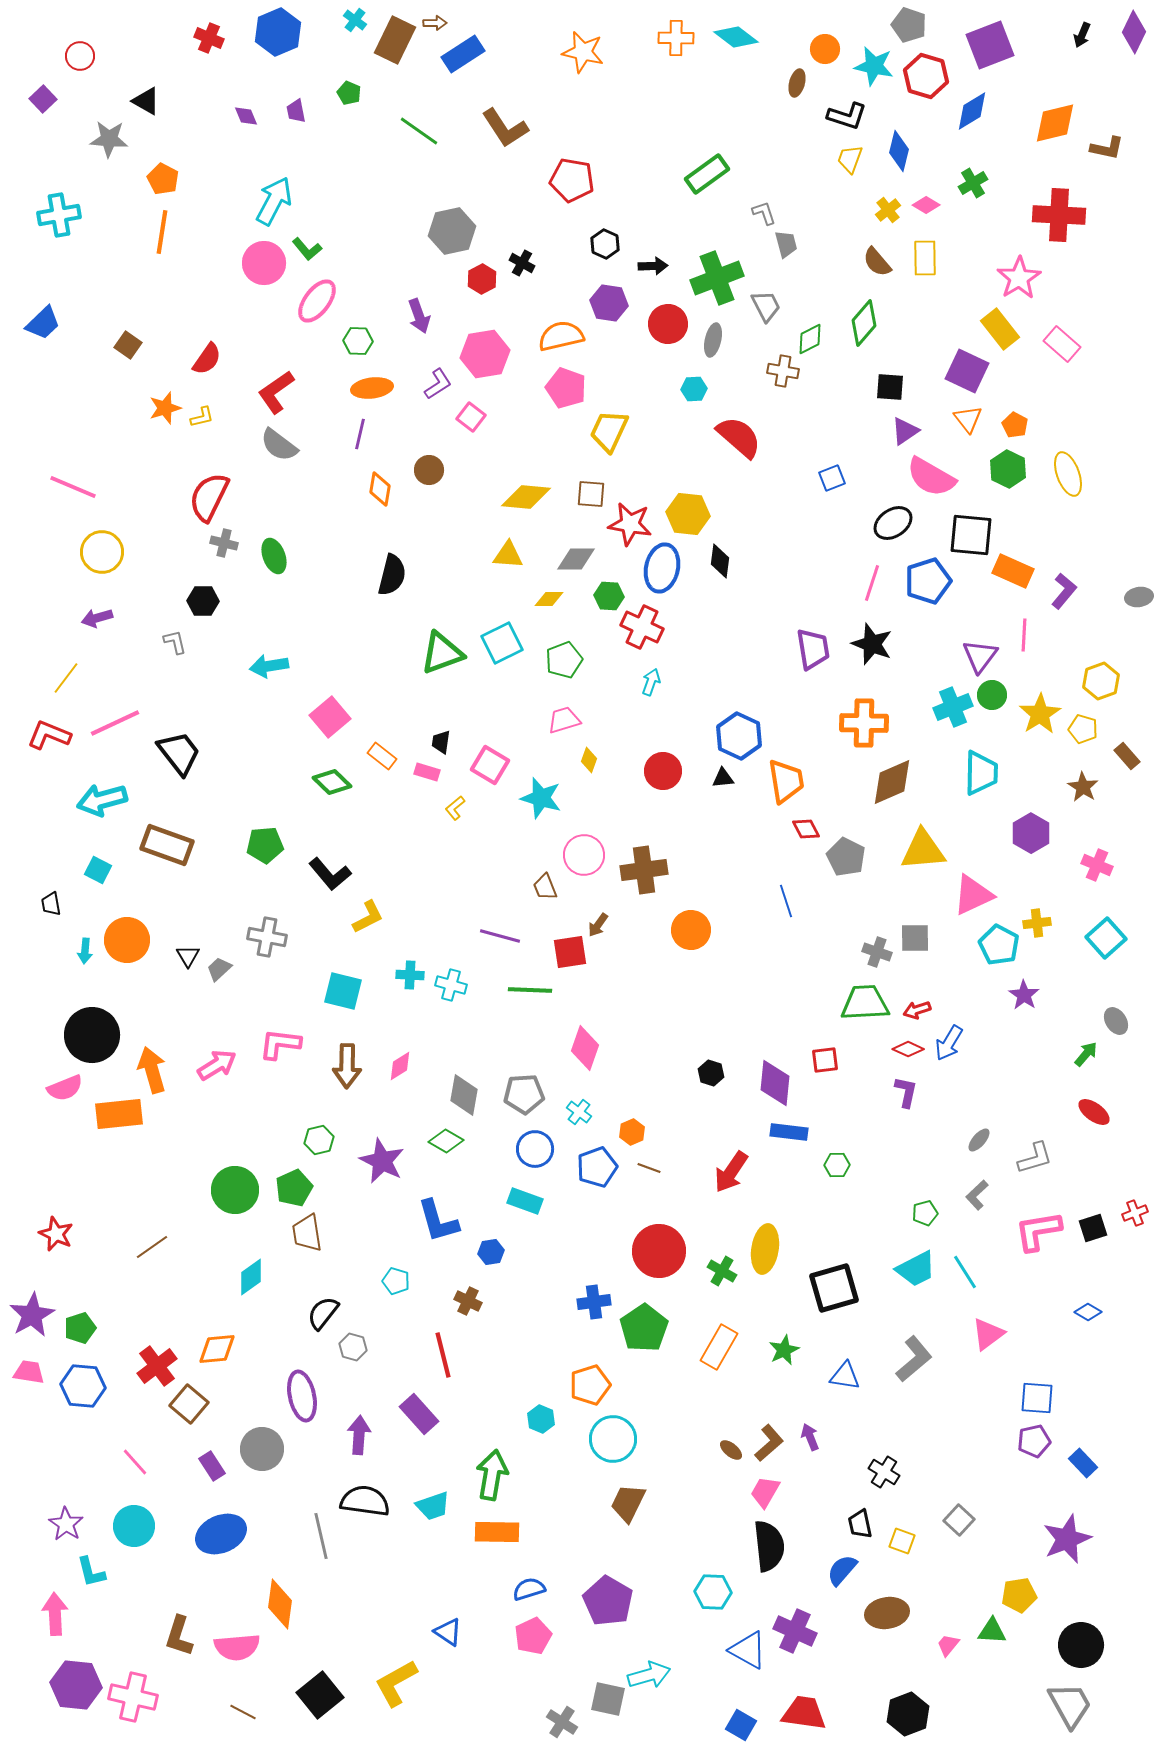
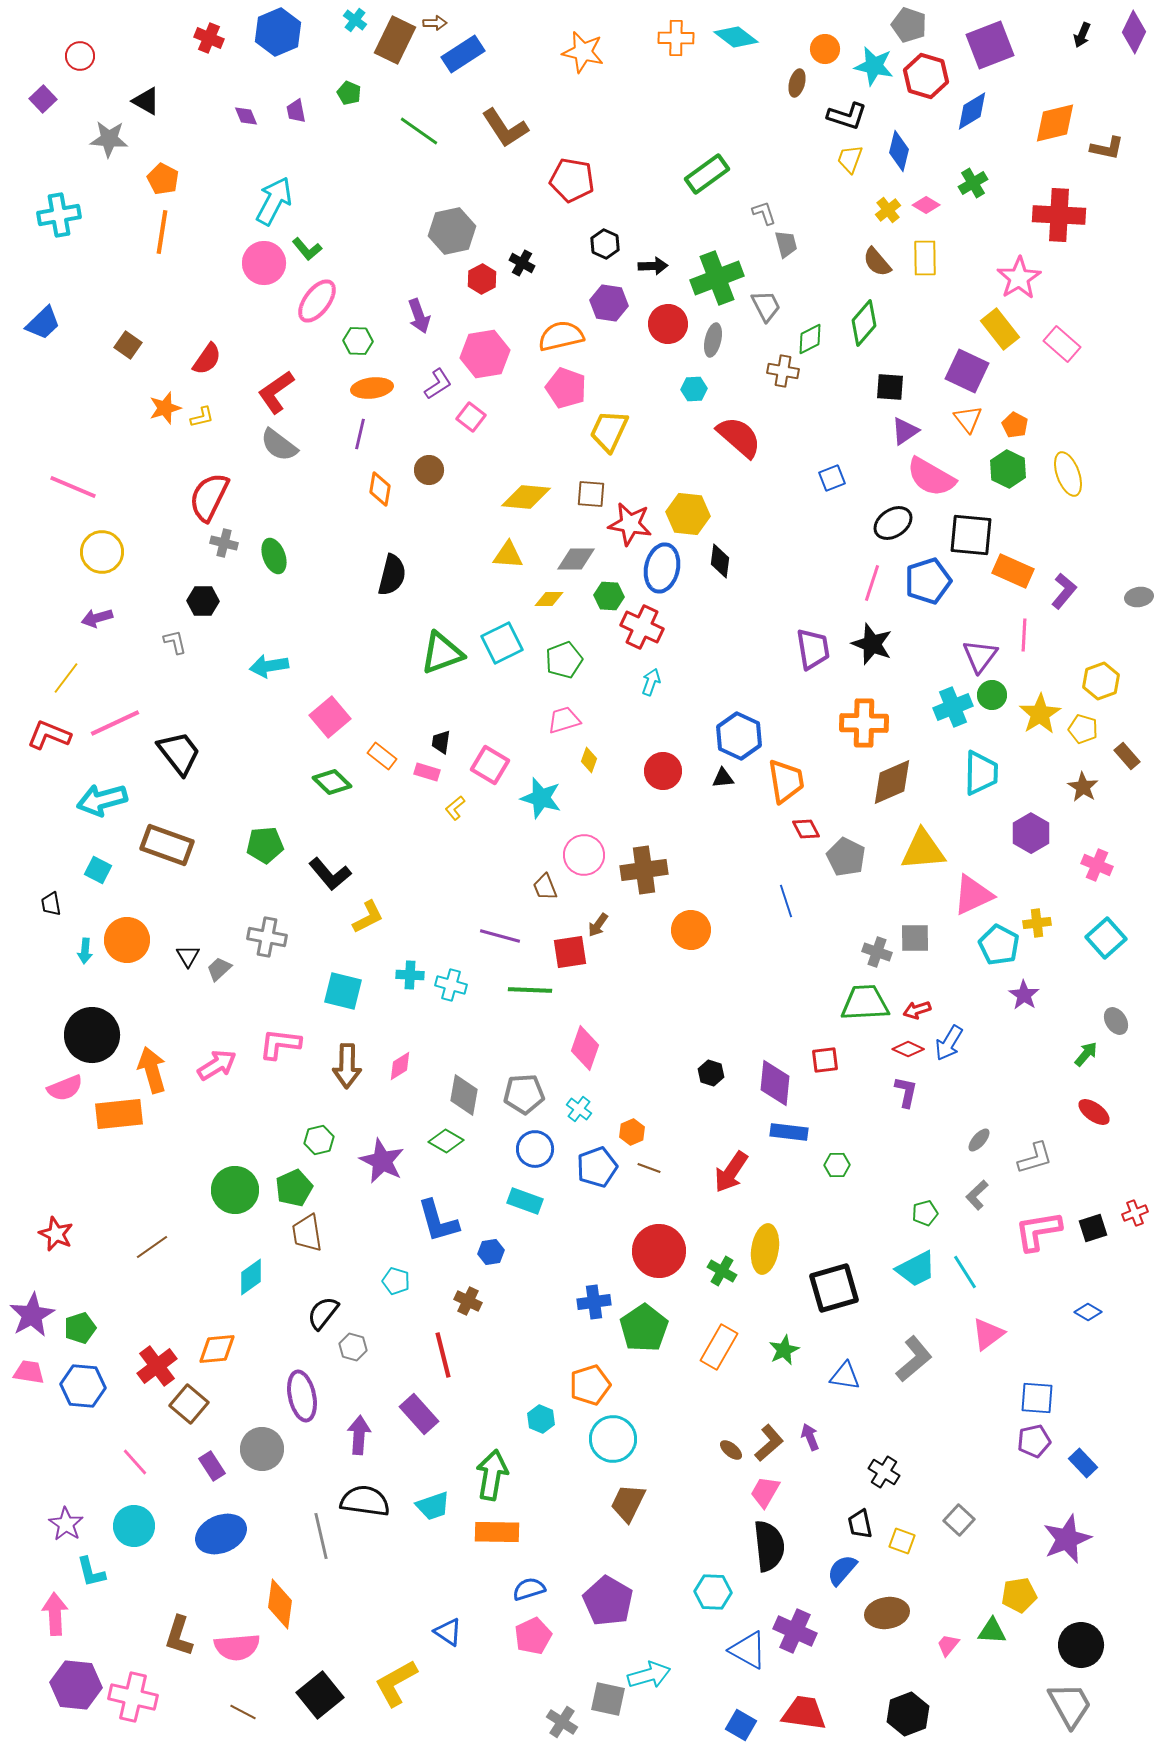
cyan cross at (579, 1112): moved 3 px up
